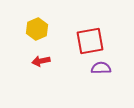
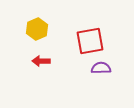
red arrow: rotated 12 degrees clockwise
